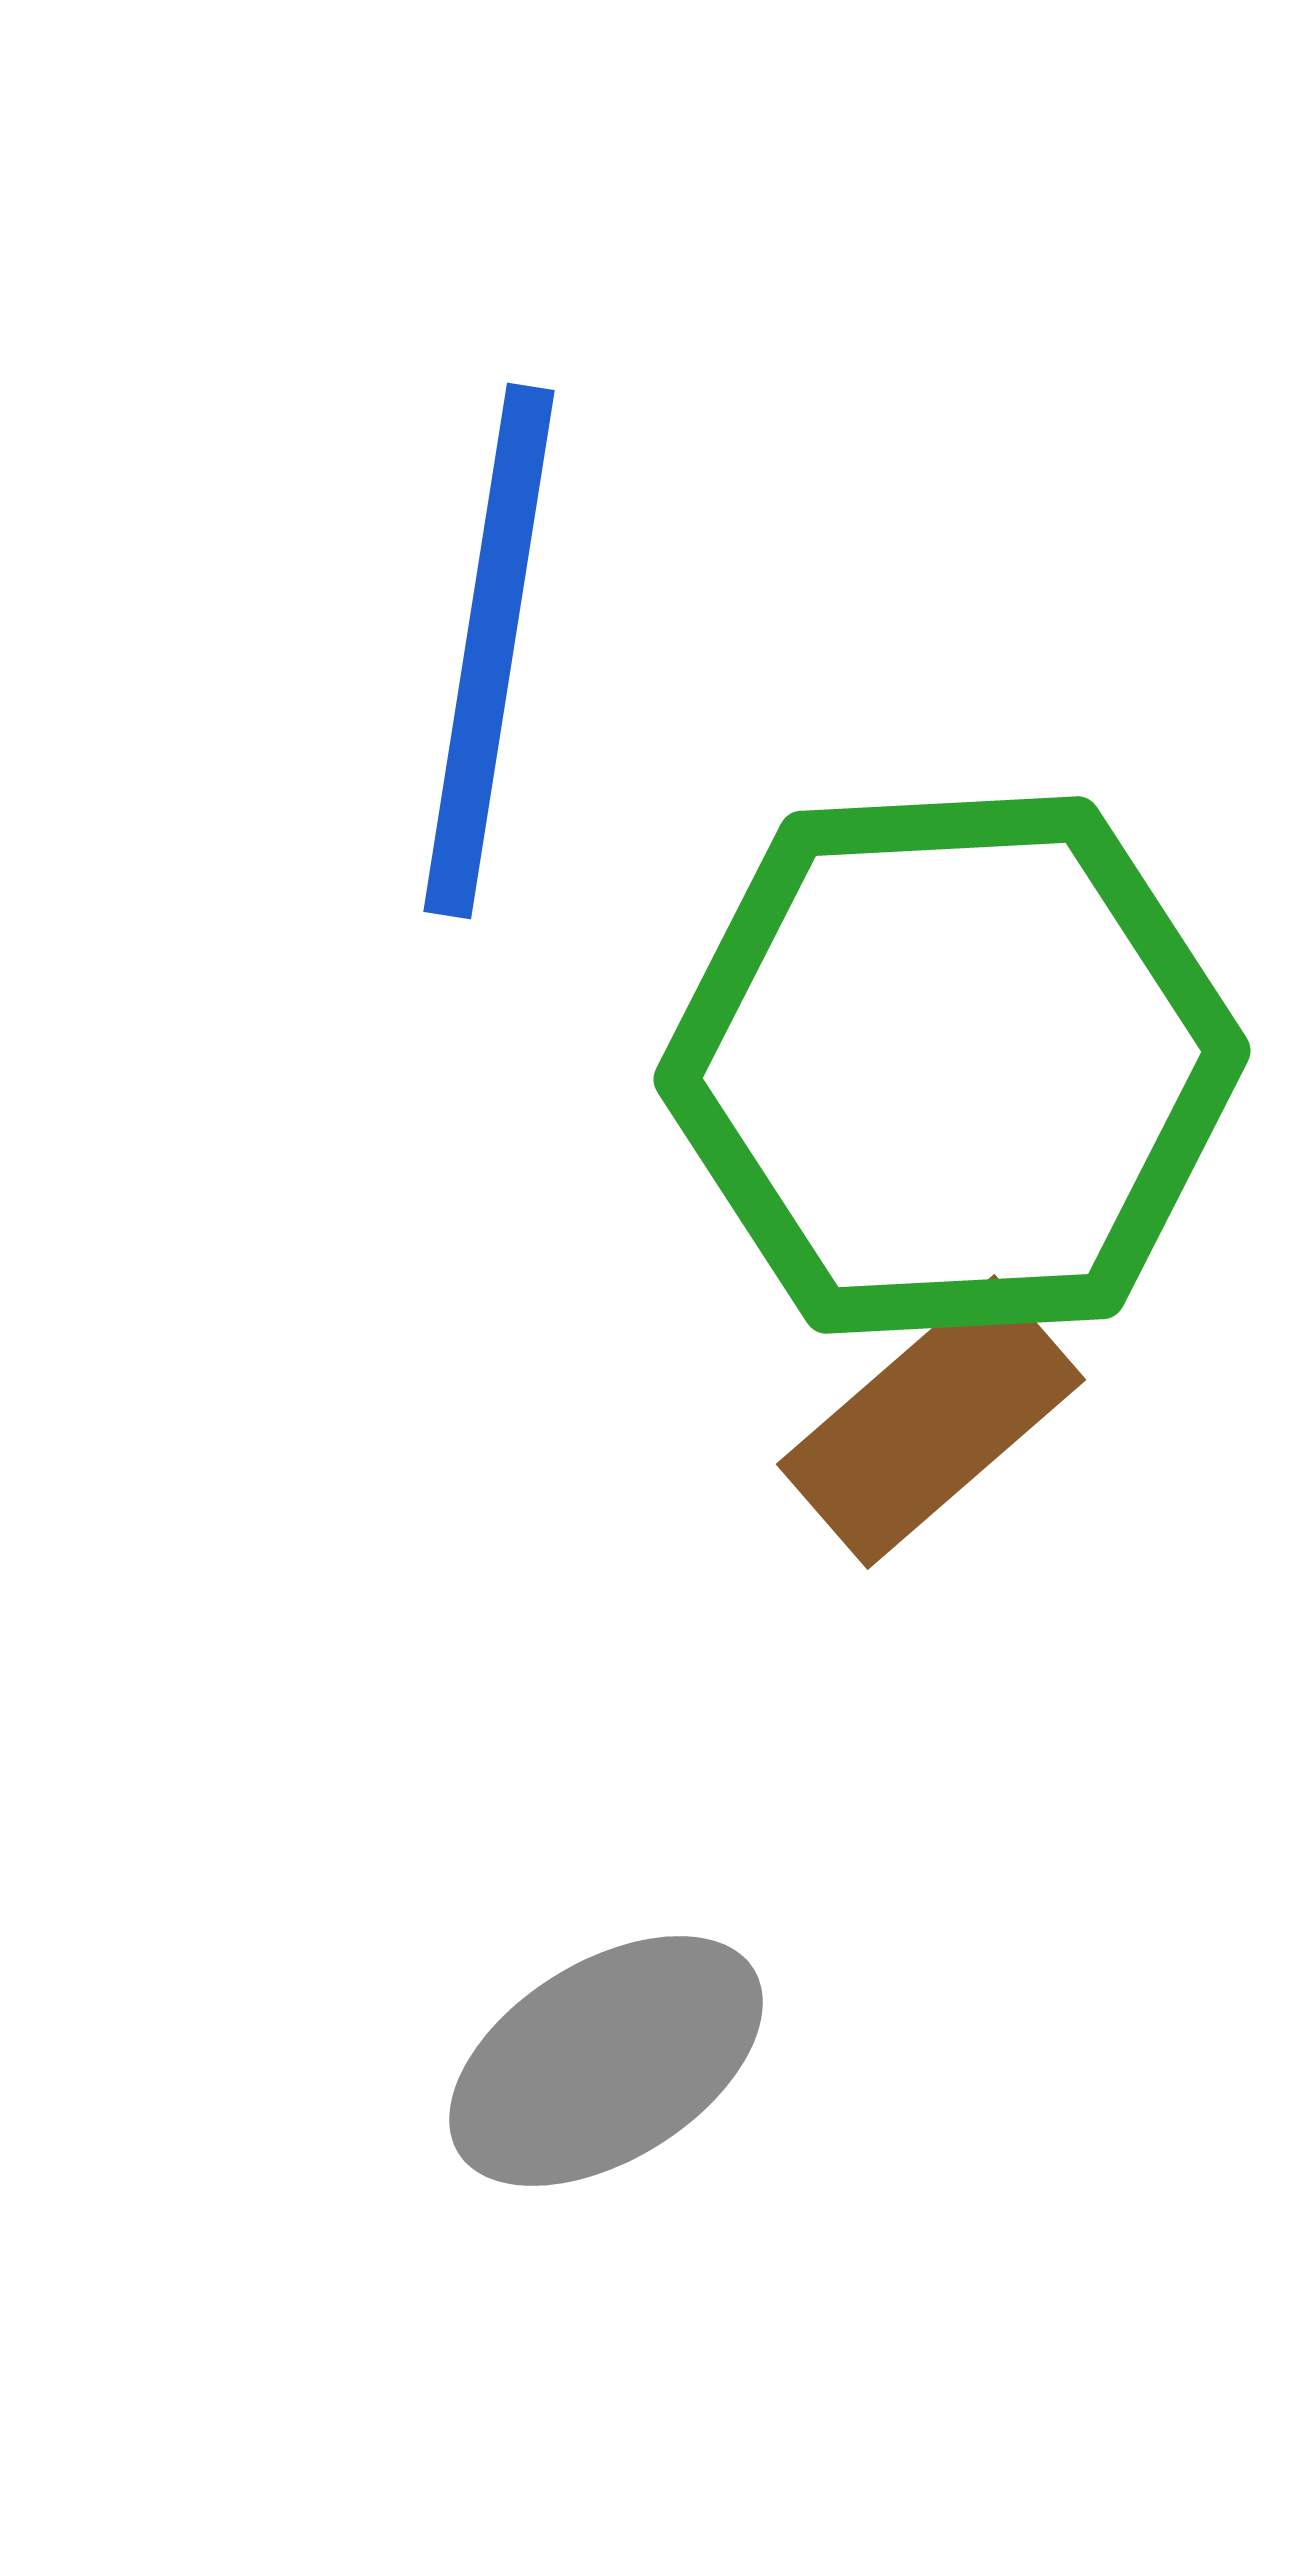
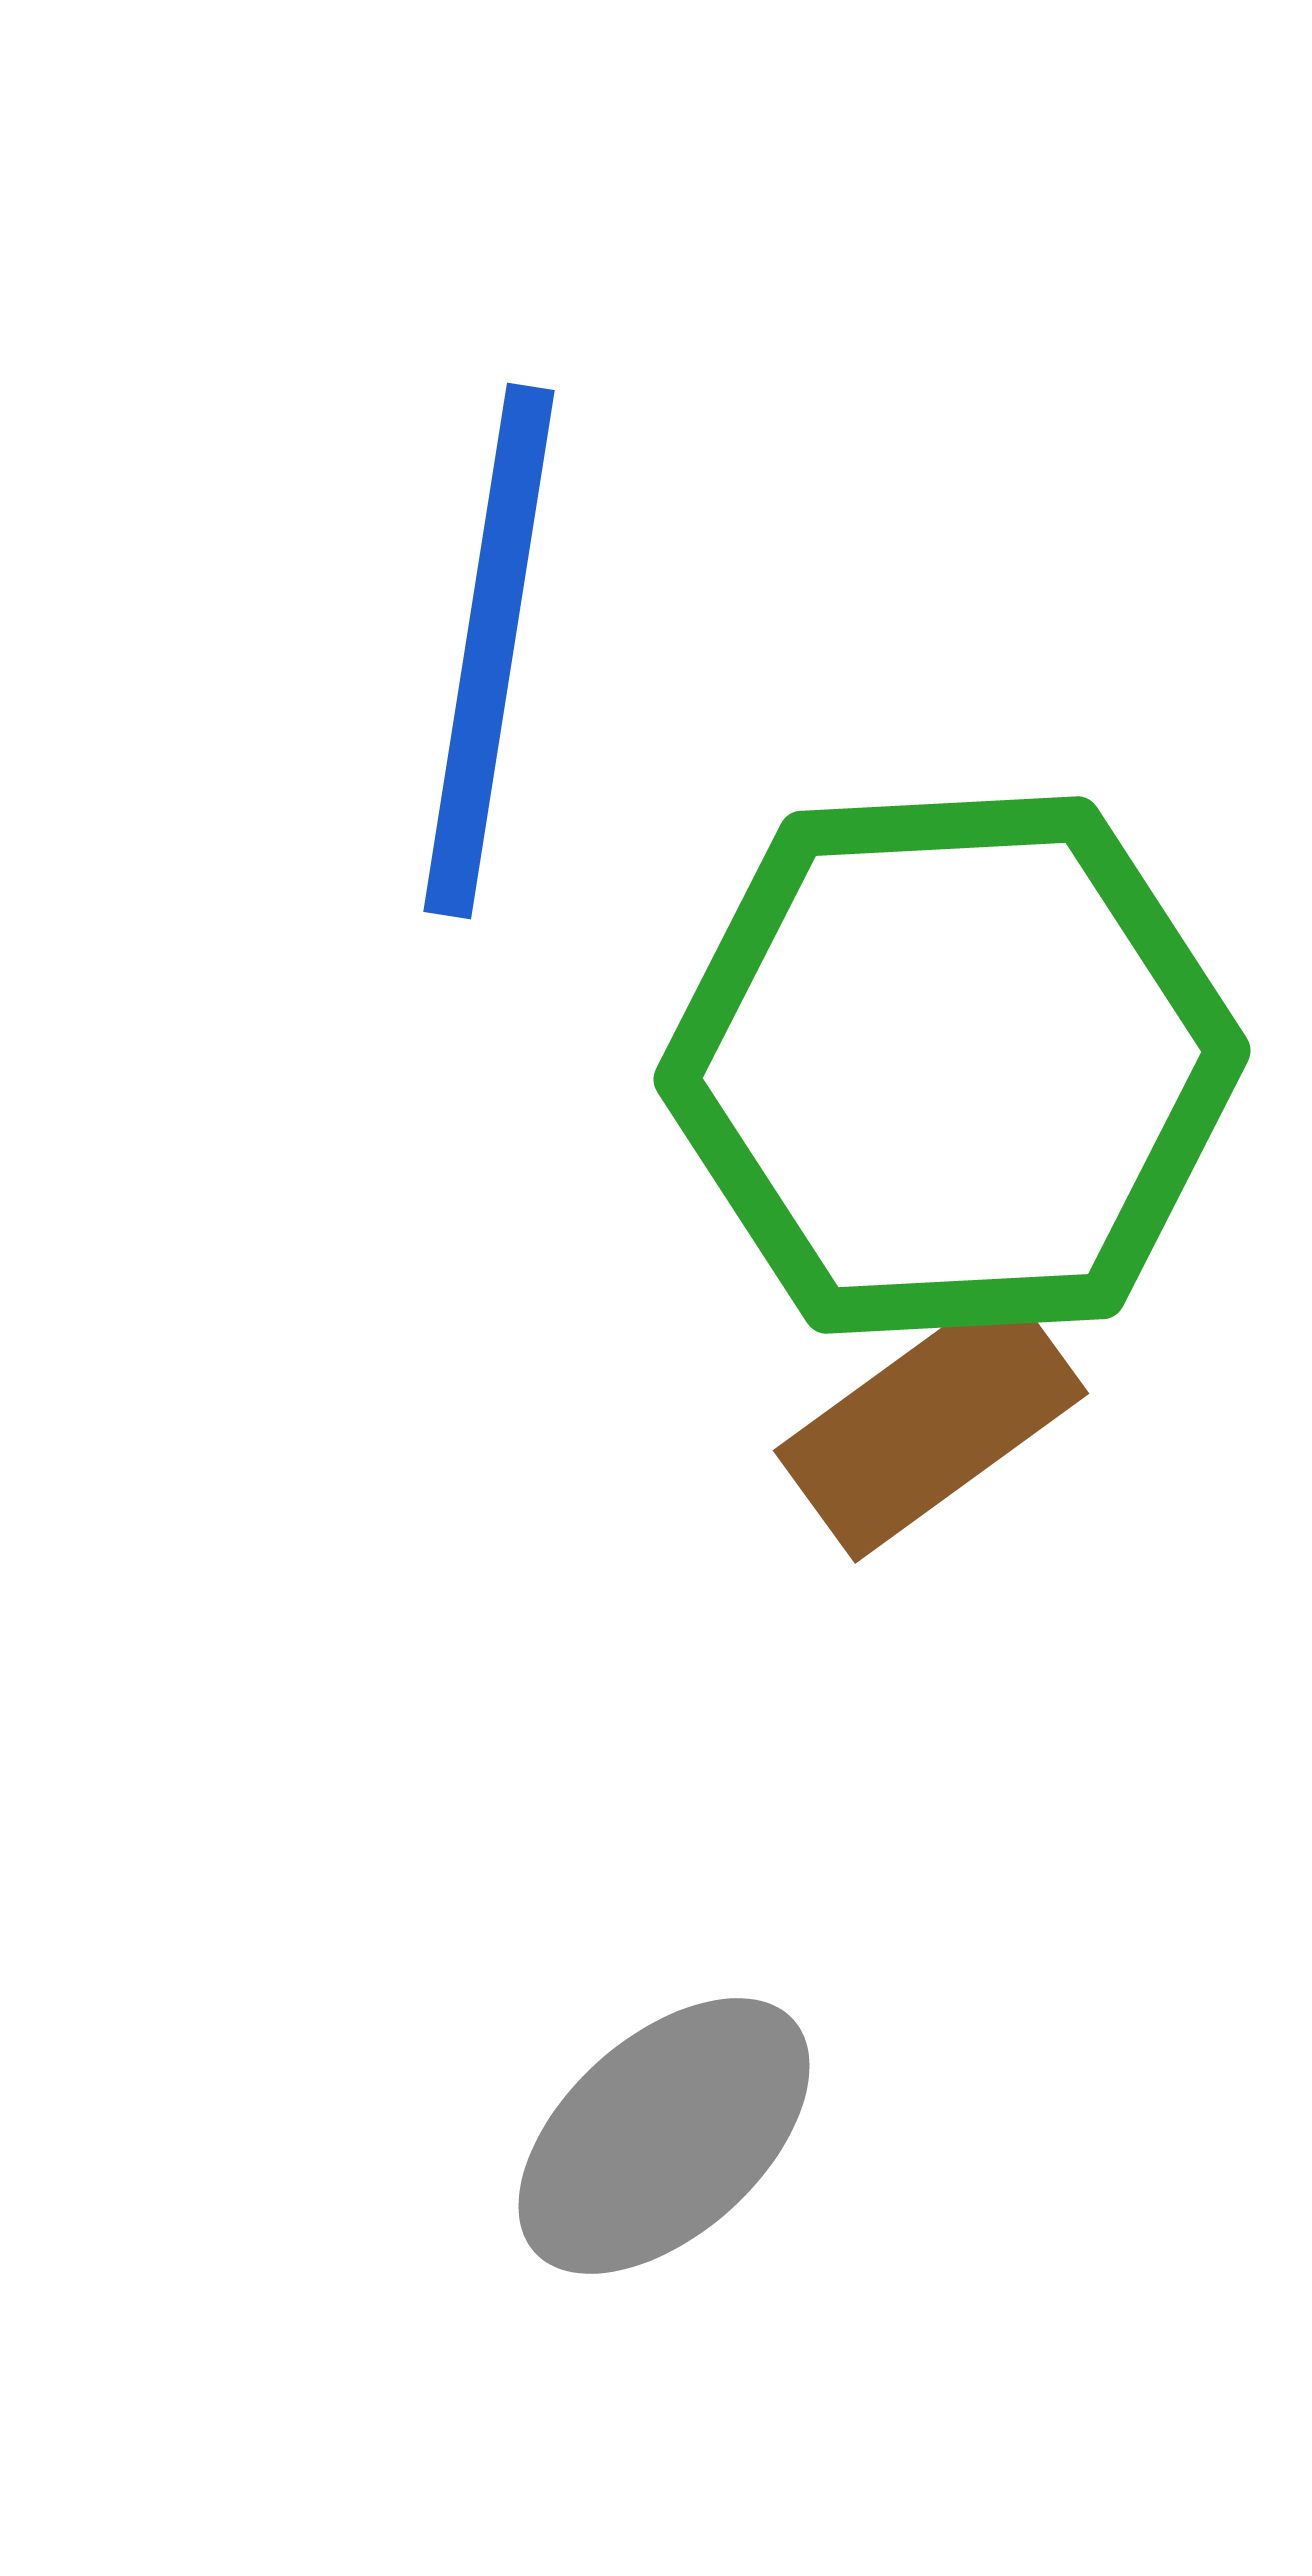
brown rectangle: rotated 5 degrees clockwise
gray ellipse: moved 58 px right, 75 px down; rotated 10 degrees counterclockwise
